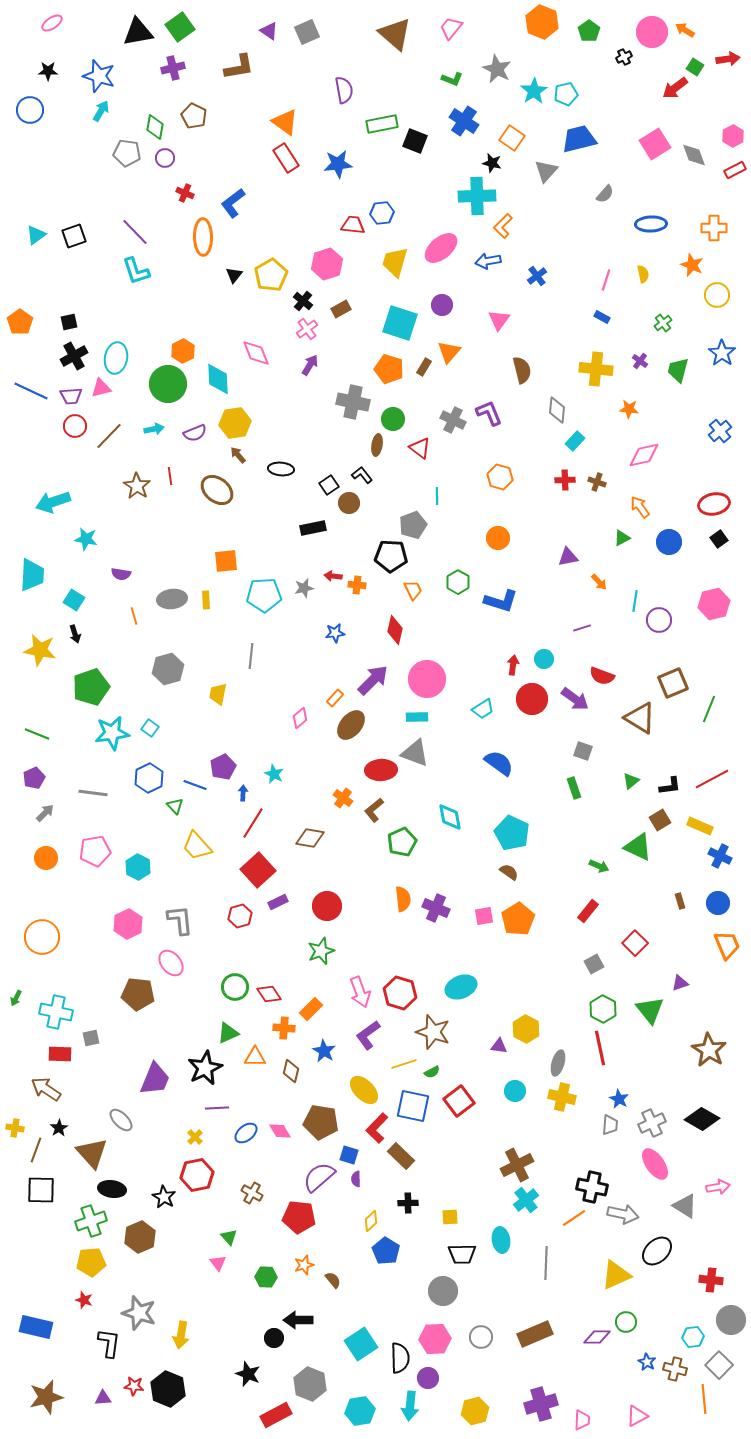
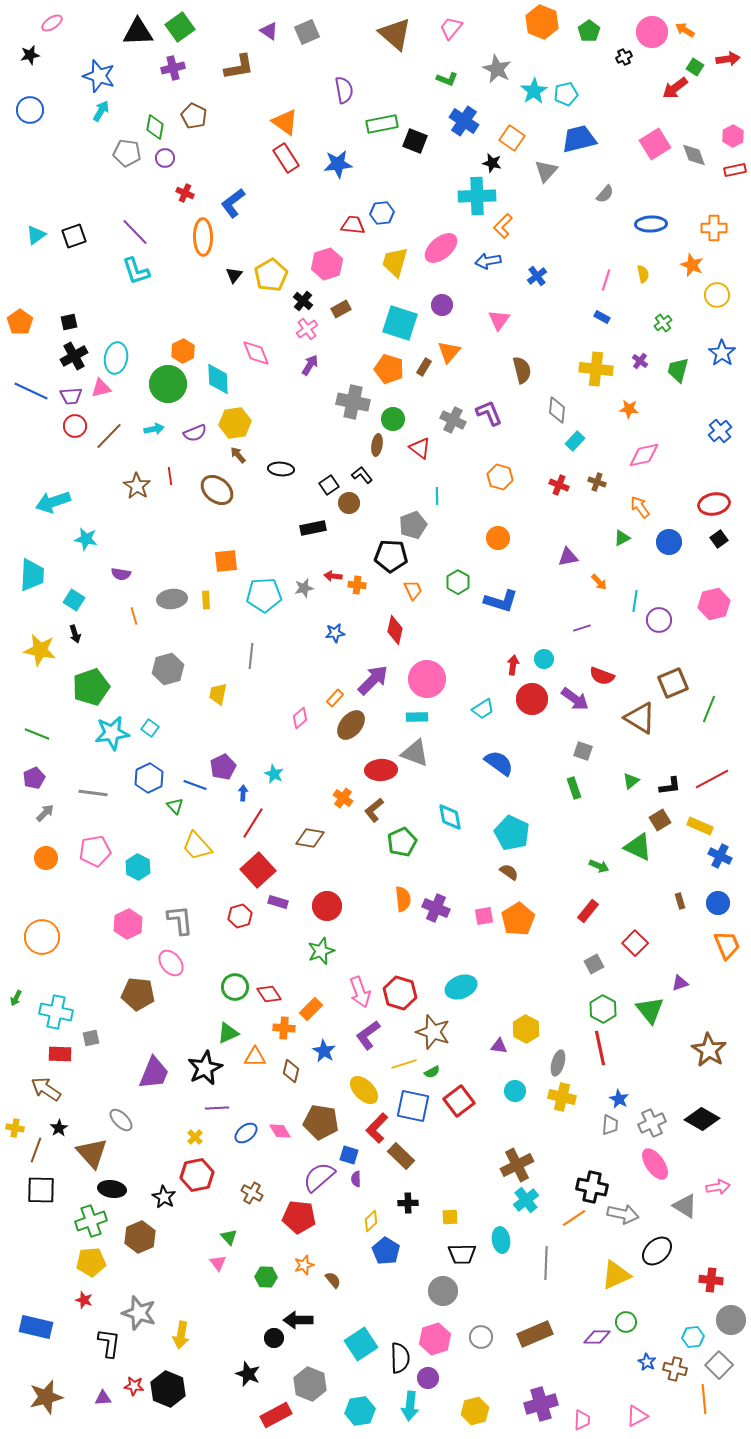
black triangle at (138, 32): rotated 8 degrees clockwise
black star at (48, 71): moved 18 px left, 16 px up; rotated 12 degrees counterclockwise
green L-shape at (452, 79): moved 5 px left
red rectangle at (735, 170): rotated 15 degrees clockwise
red cross at (565, 480): moved 6 px left, 5 px down; rotated 24 degrees clockwise
purple rectangle at (278, 902): rotated 42 degrees clockwise
purple trapezoid at (155, 1079): moved 1 px left, 6 px up
pink hexagon at (435, 1339): rotated 16 degrees counterclockwise
